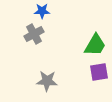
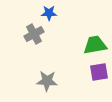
blue star: moved 7 px right, 2 px down
green trapezoid: rotated 130 degrees counterclockwise
